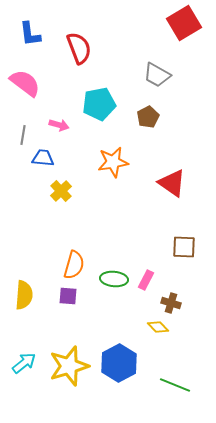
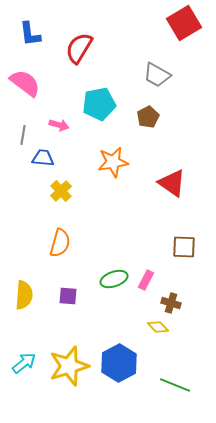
red semicircle: rotated 128 degrees counterclockwise
orange semicircle: moved 14 px left, 22 px up
green ellipse: rotated 24 degrees counterclockwise
